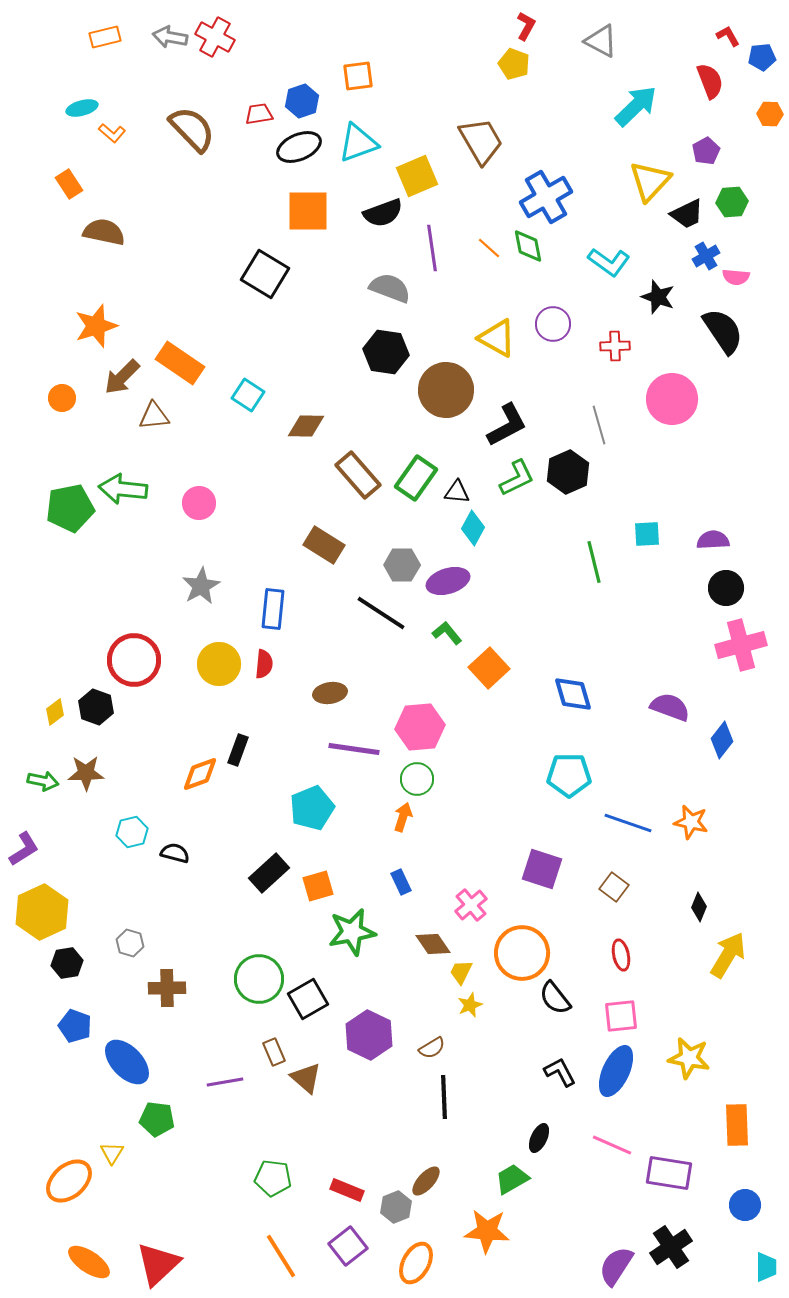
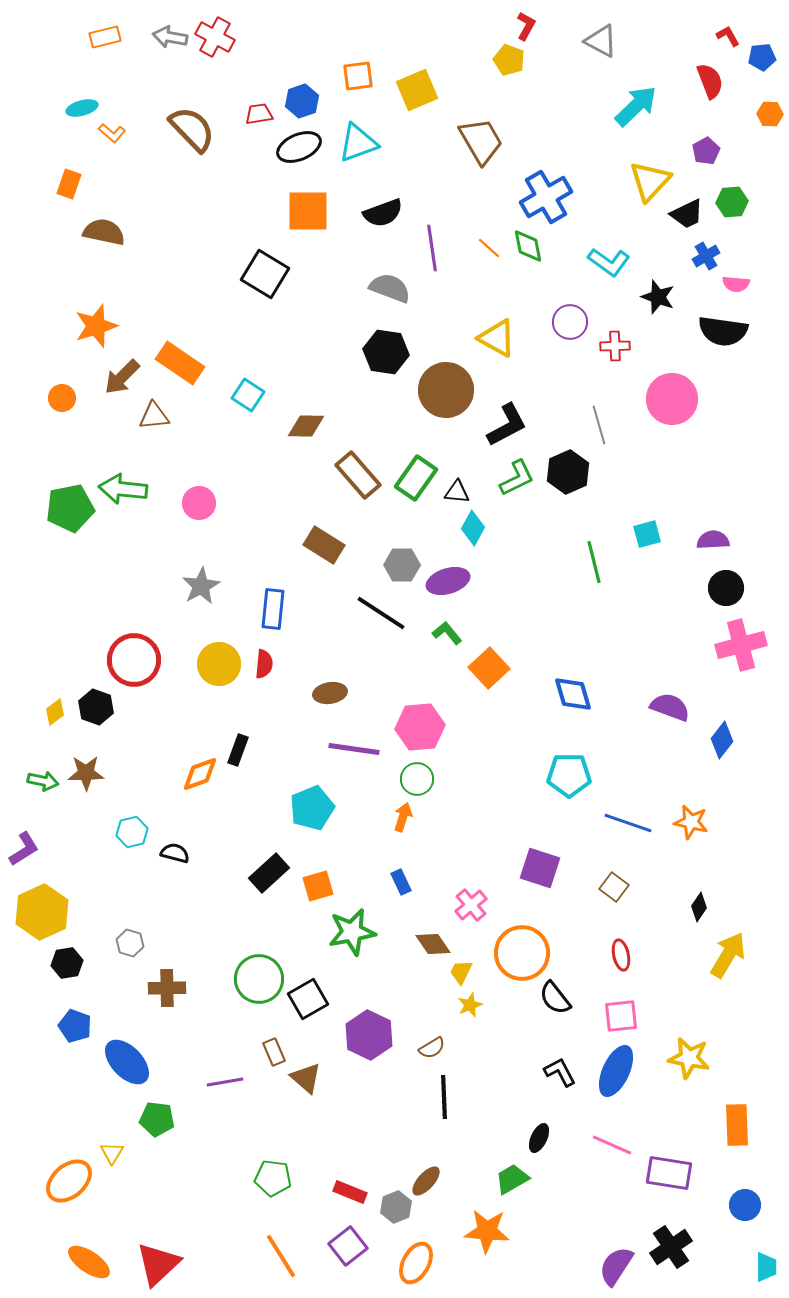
yellow pentagon at (514, 64): moved 5 px left, 4 px up
yellow square at (417, 176): moved 86 px up
orange rectangle at (69, 184): rotated 52 degrees clockwise
pink semicircle at (736, 277): moved 7 px down
purple circle at (553, 324): moved 17 px right, 2 px up
black semicircle at (723, 331): rotated 132 degrees clockwise
cyan square at (647, 534): rotated 12 degrees counterclockwise
purple square at (542, 869): moved 2 px left, 1 px up
black diamond at (699, 907): rotated 12 degrees clockwise
red rectangle at (347, 1190): moved 3 px right, 2 px down
